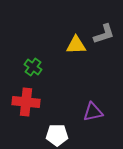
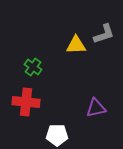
purple triangle: moved 3 px right, 4 px up
